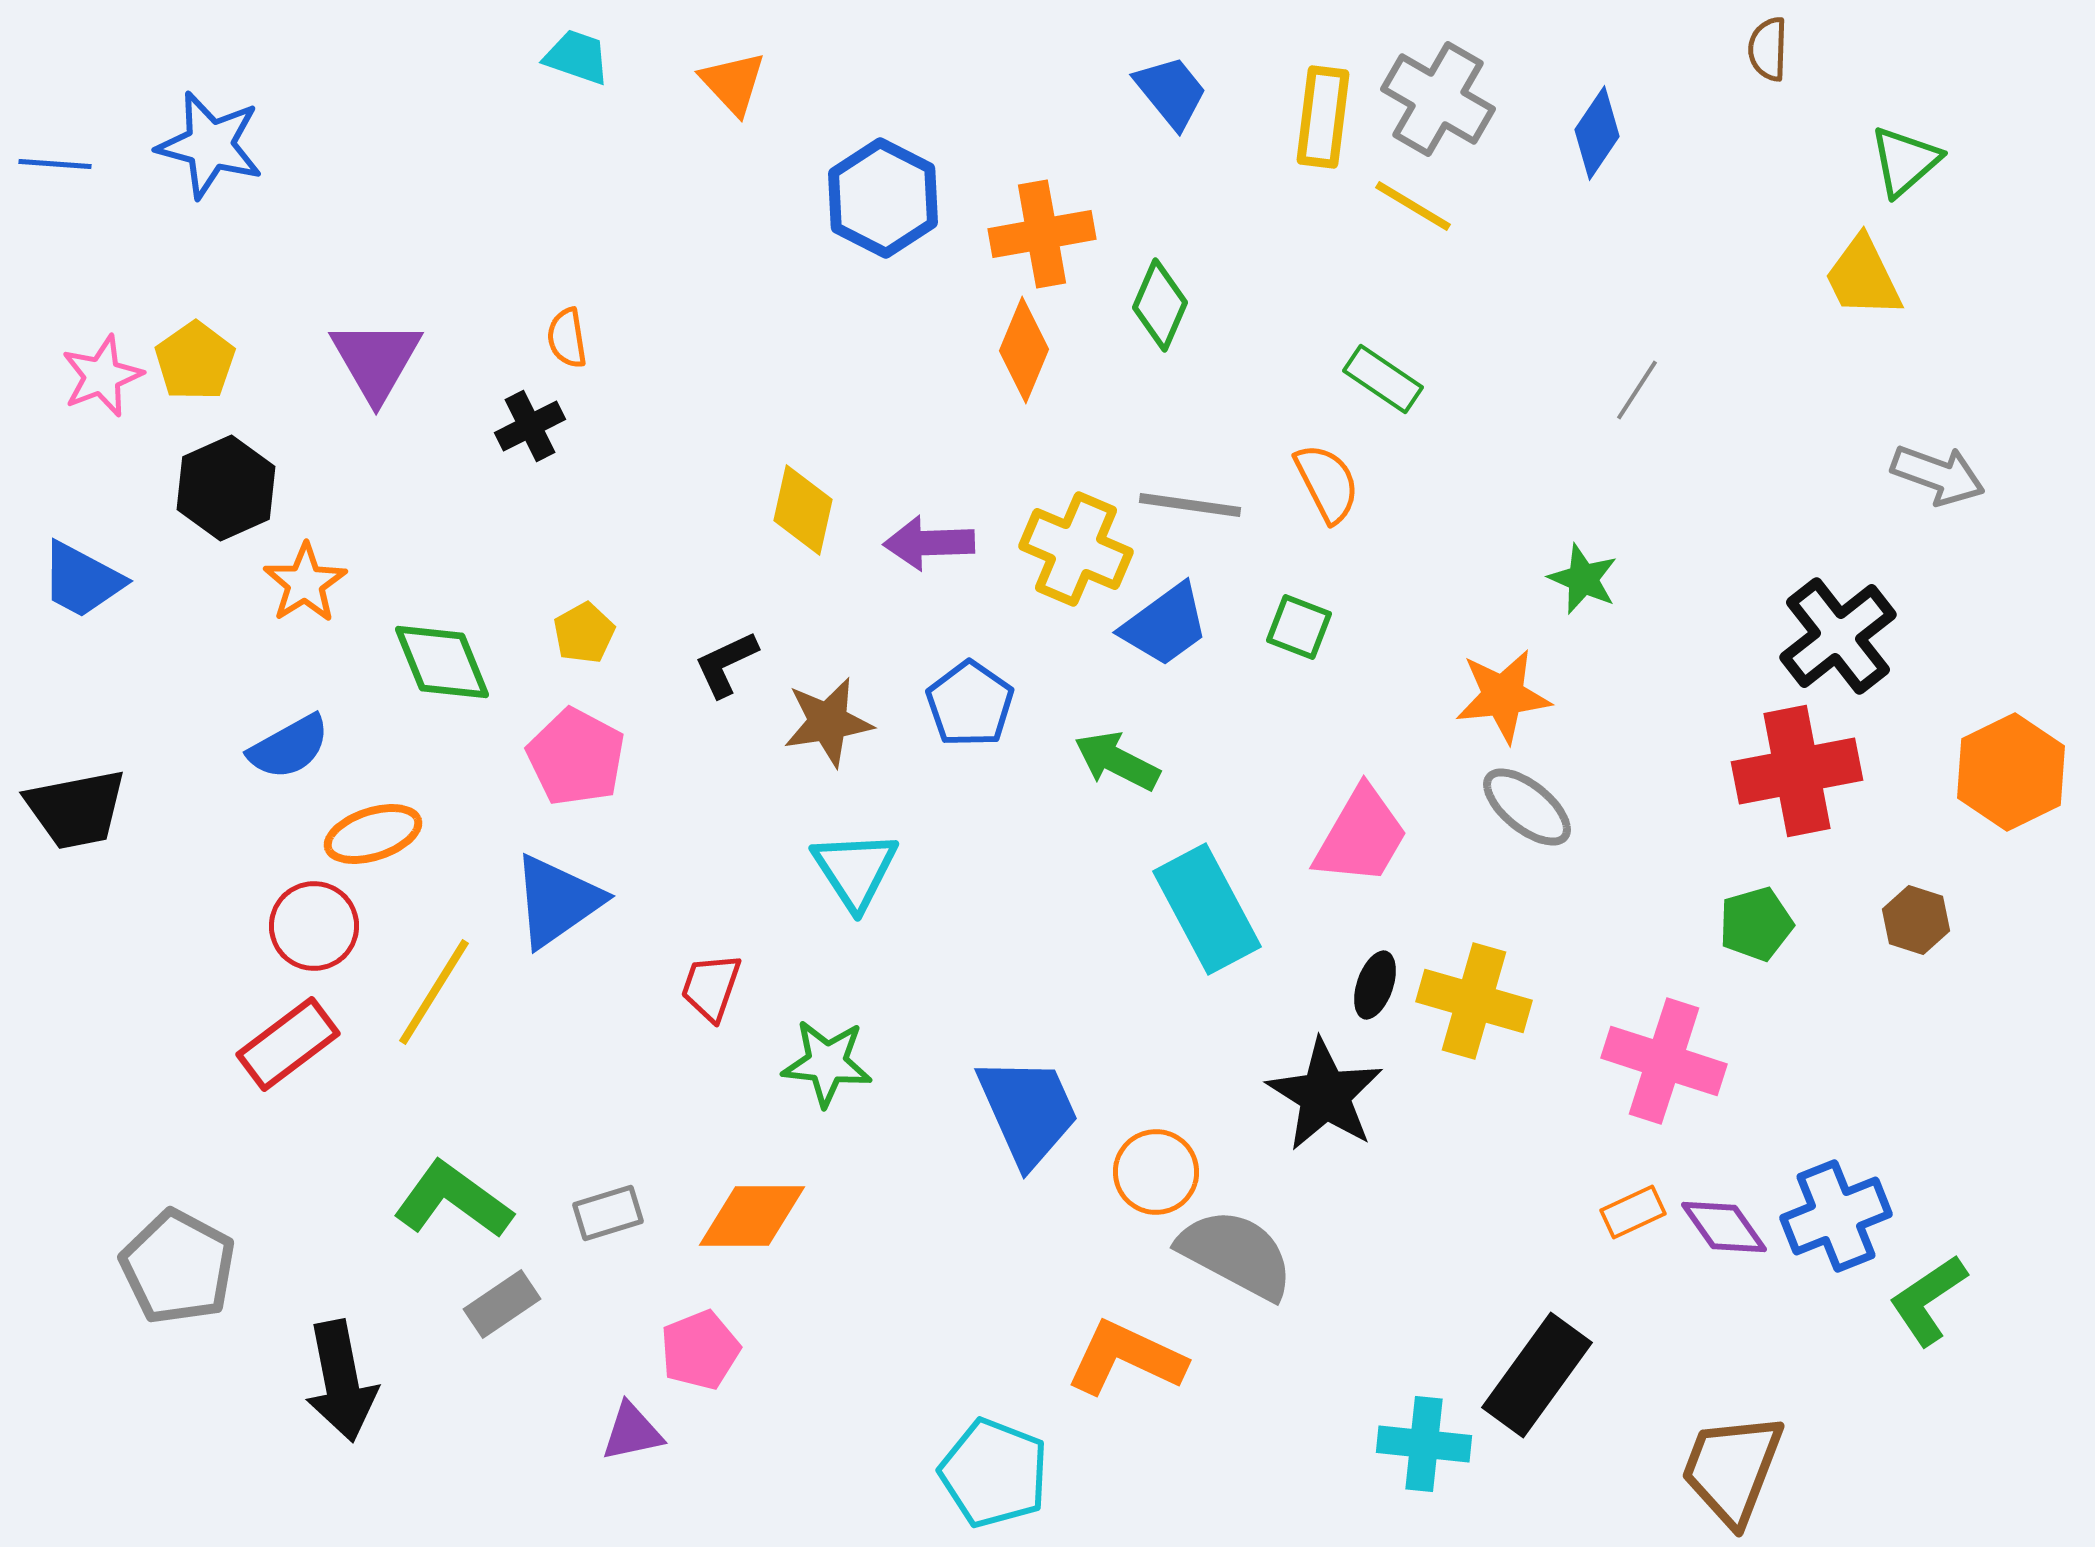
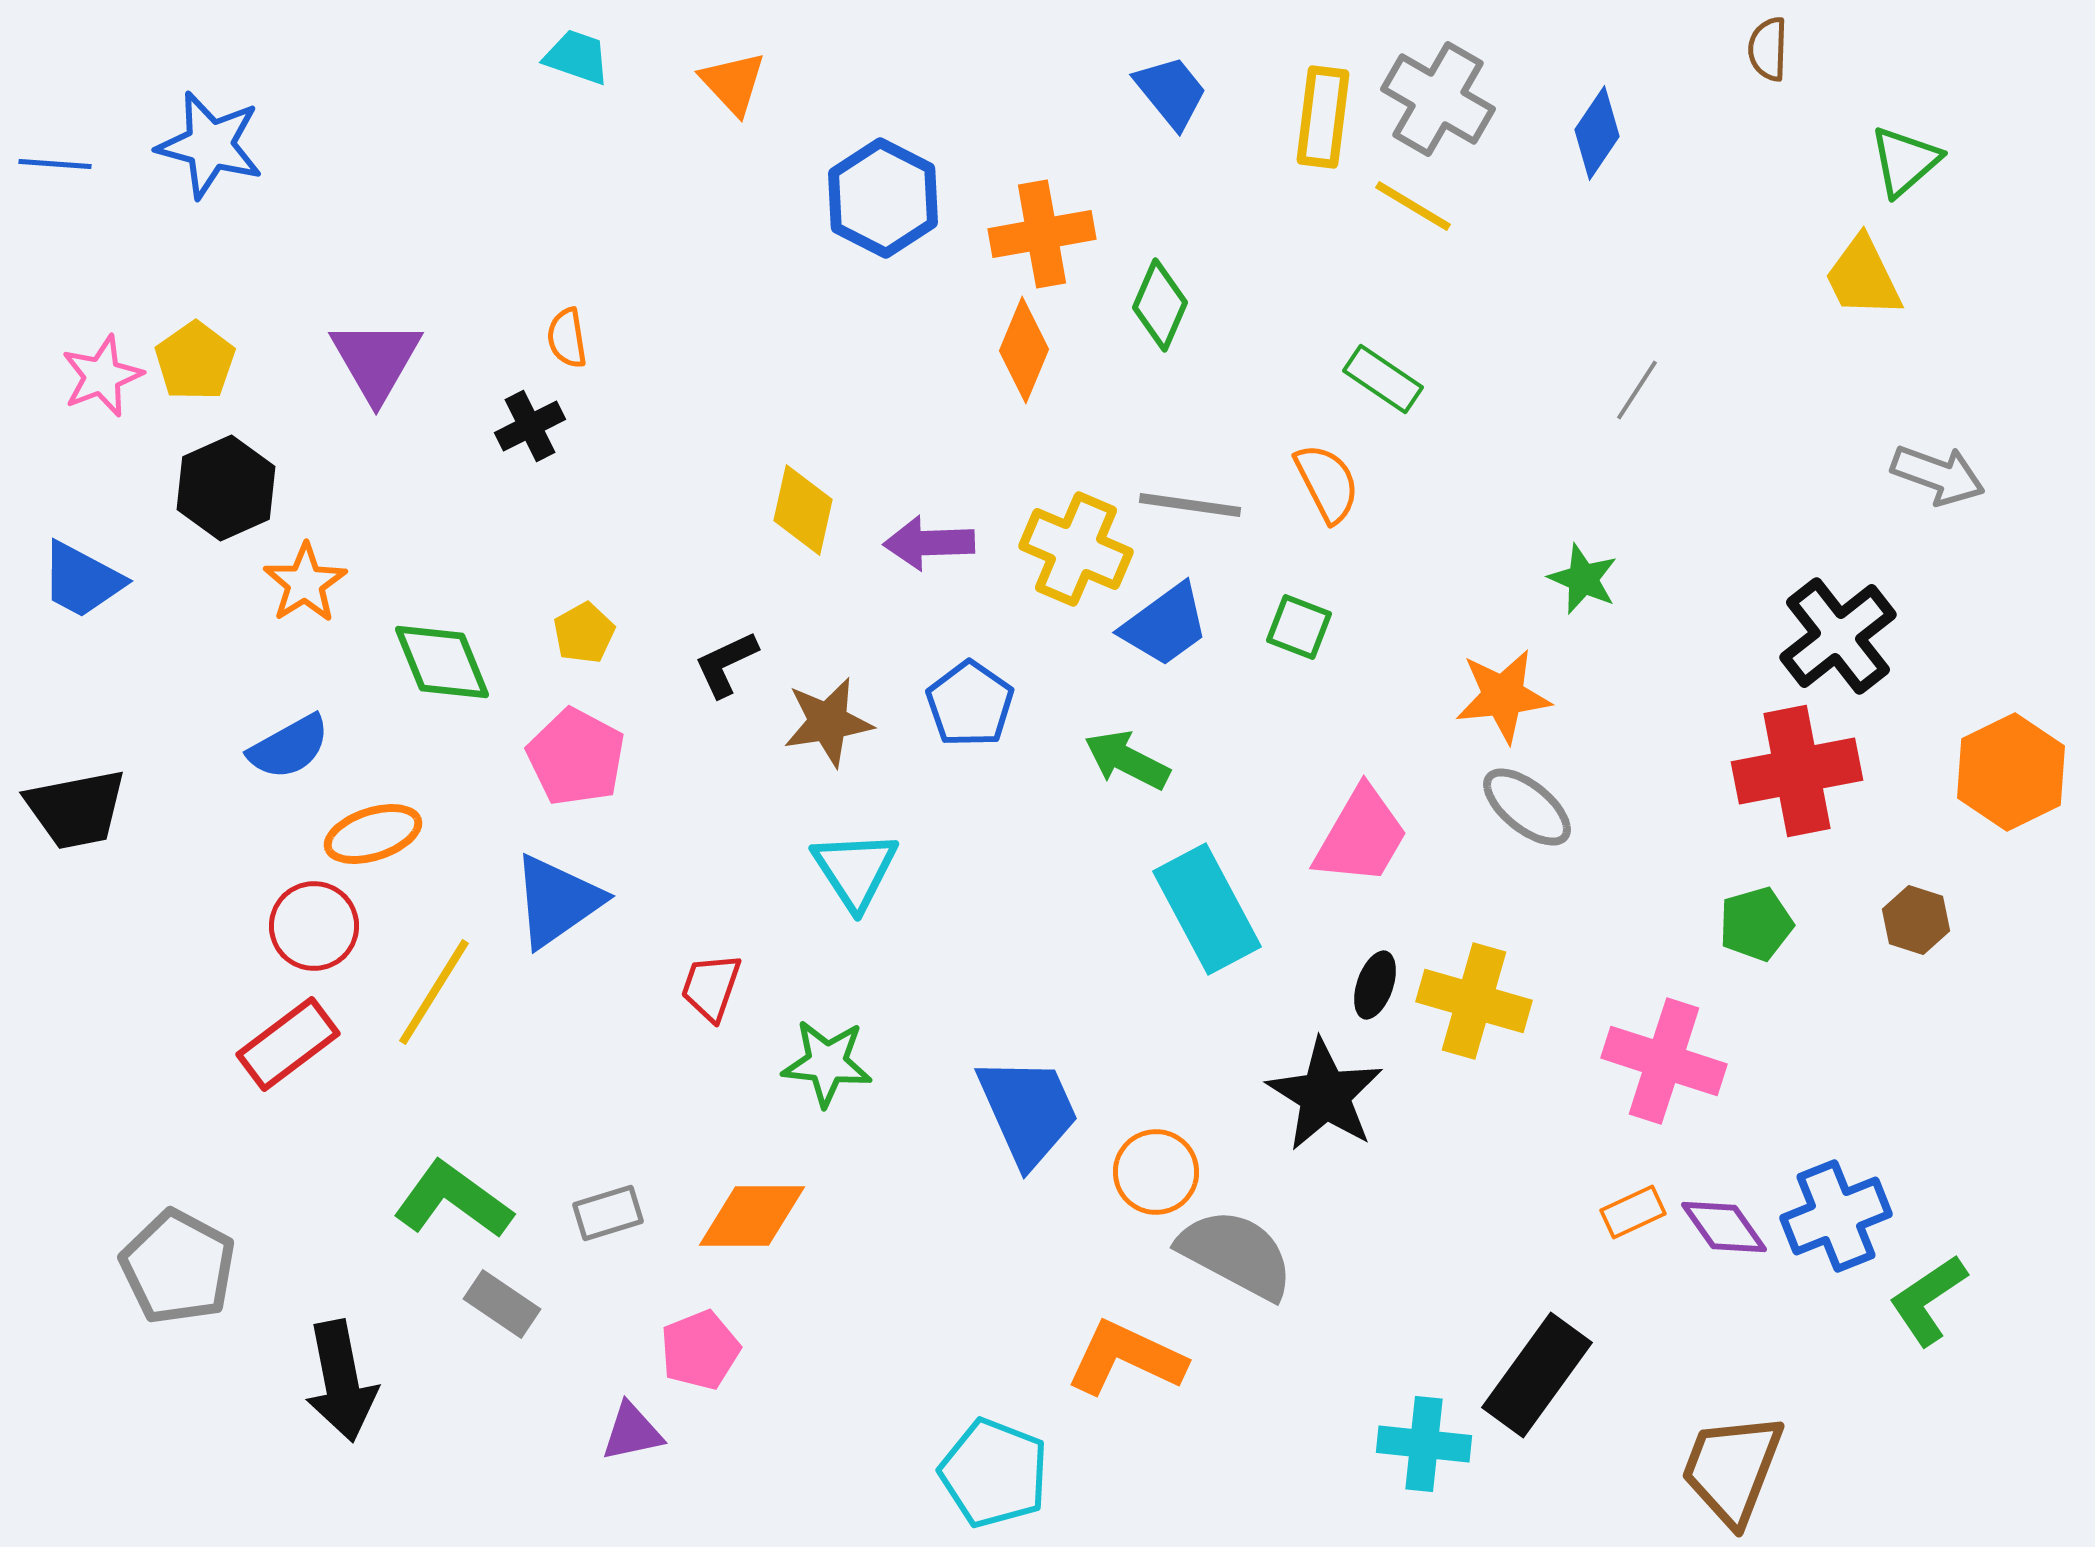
green arrow at (1117, 761): moved 10 px right, 1 px up
gray rectangle at (502, 1304): rotated 68 degrees clockwise
